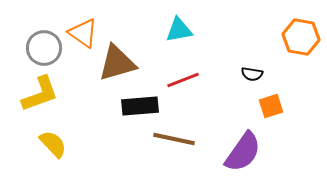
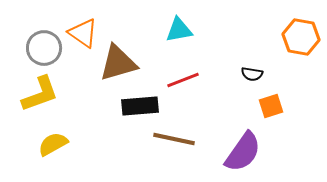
brown triangle: moved 1 px right
yellow semicircle: rotated 76 degrees counterclockwise
